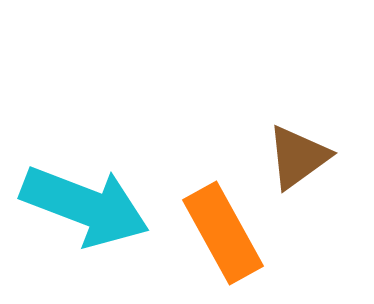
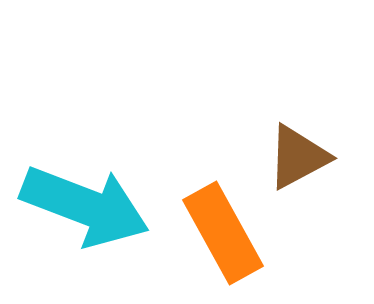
brown triangle: rotated 8 degrees clockwise
